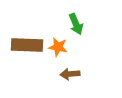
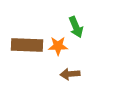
green arrow: moved 3 px down
orange star: moved 1 px up; rotated 12 degrees counterclockwise
